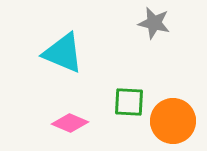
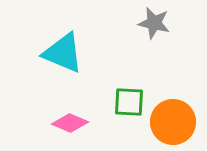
orange circle: moved 1 px down
